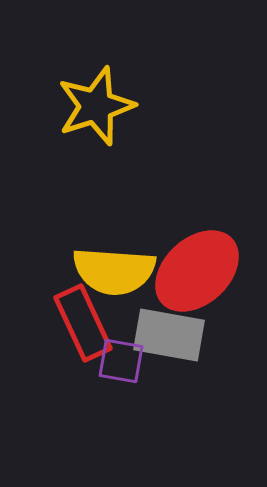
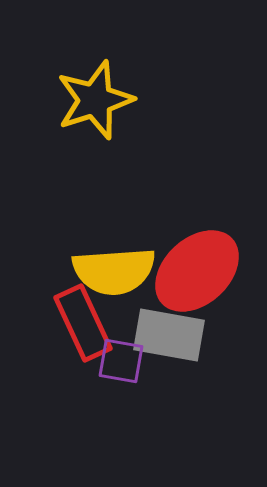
yellow star: moved 1 px left, 6 px up
yellow semicircle: rotated 8 degrees counterclockwise
